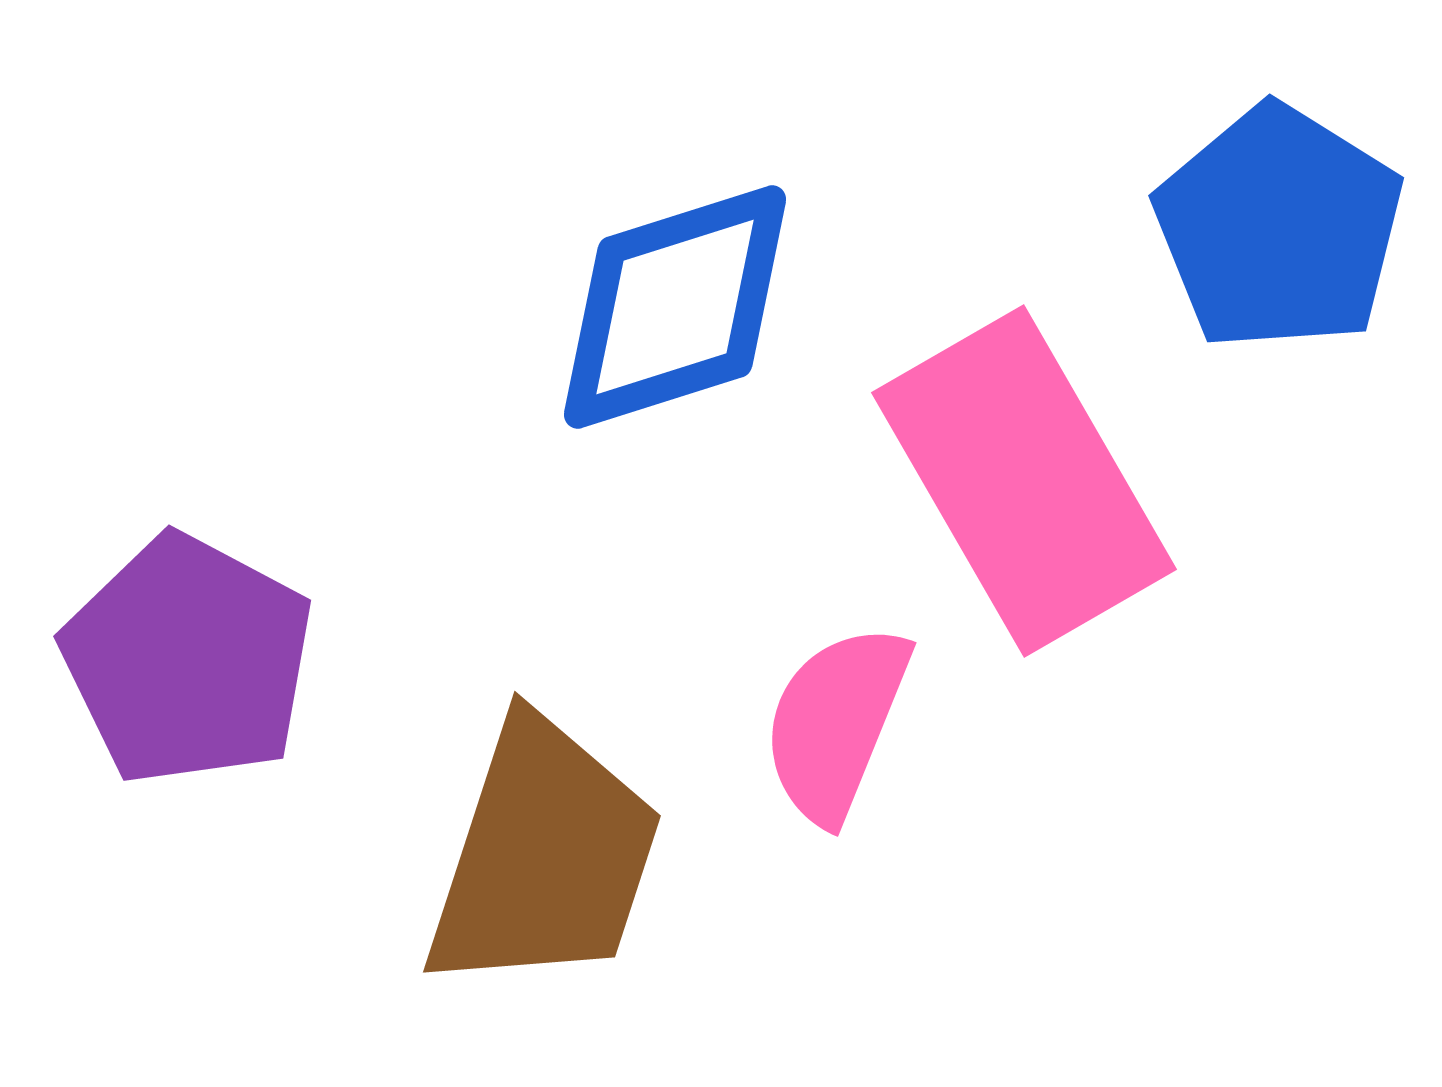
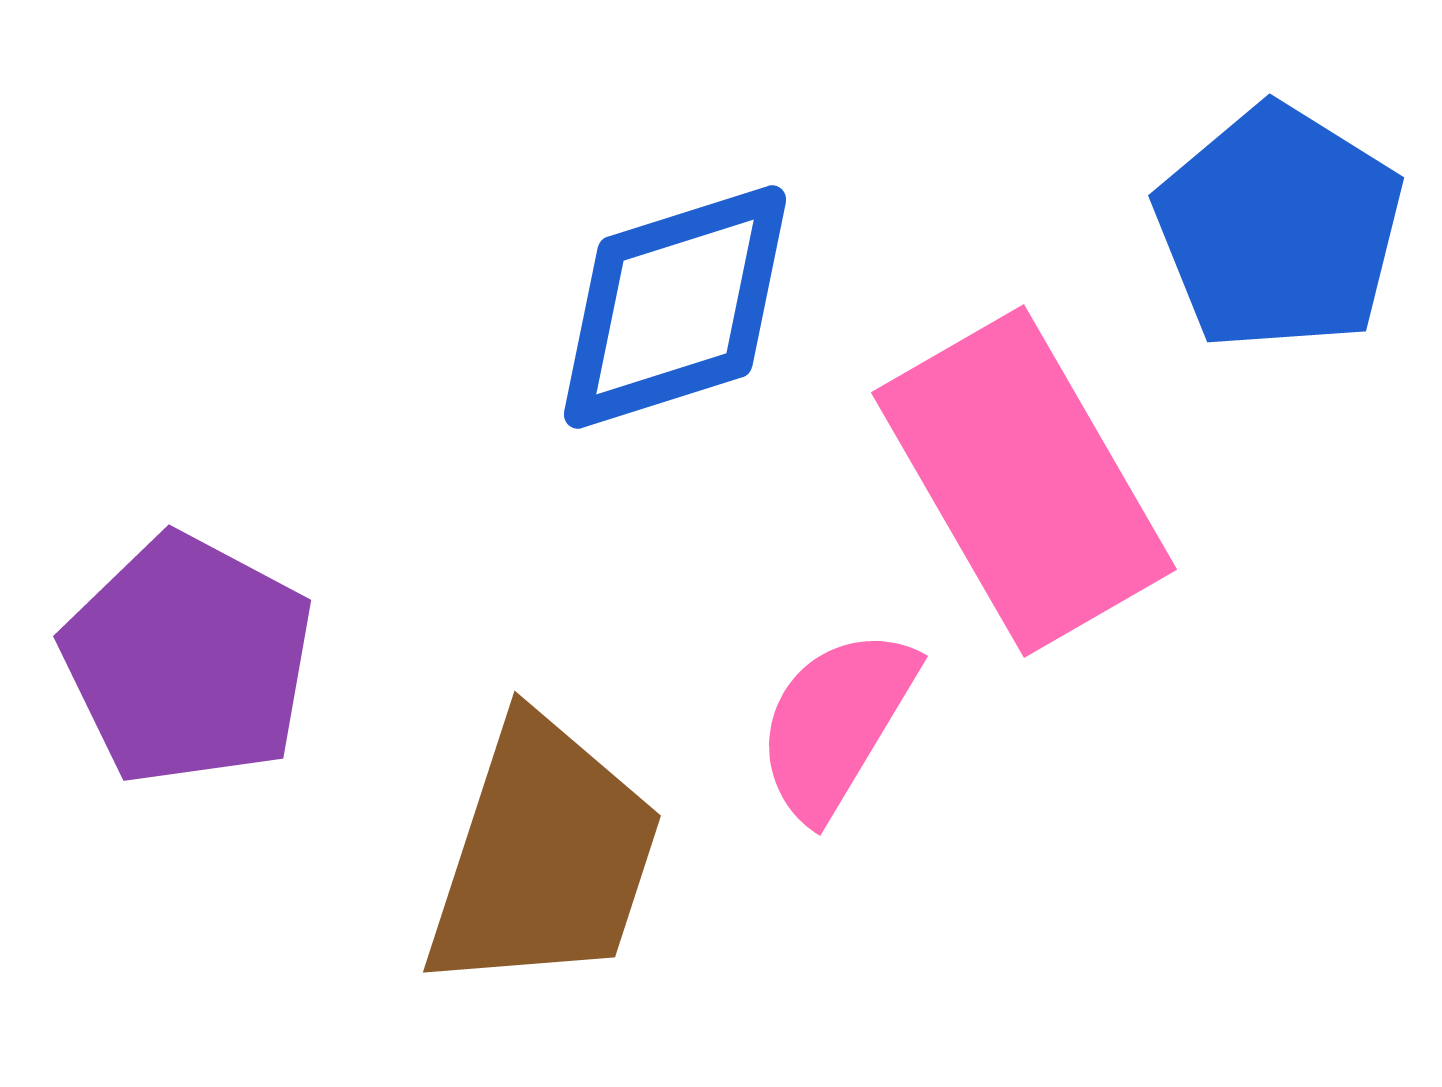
pink semicircle: rotated 9 degrees clockwise
